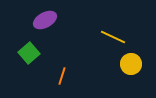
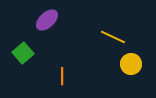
purple ellipse: moved 2 px right; rotated 15 degrees counterclockwise
green square: moved 6 px left
orange line: rotated 18 degrees counterclockwise
